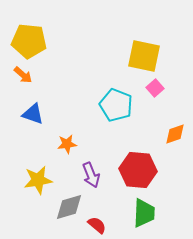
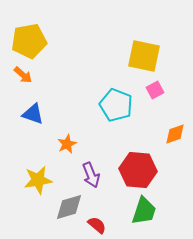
yellow pentagon: rotated 16 degrees counterclockwise
pink square: moved 2 px down; rotated 12 degrees clockwise
orange star: rotated 18 degrees counterclockwise
green trapezoid: moved 2 px up; rotated 16 degrees clockwise
